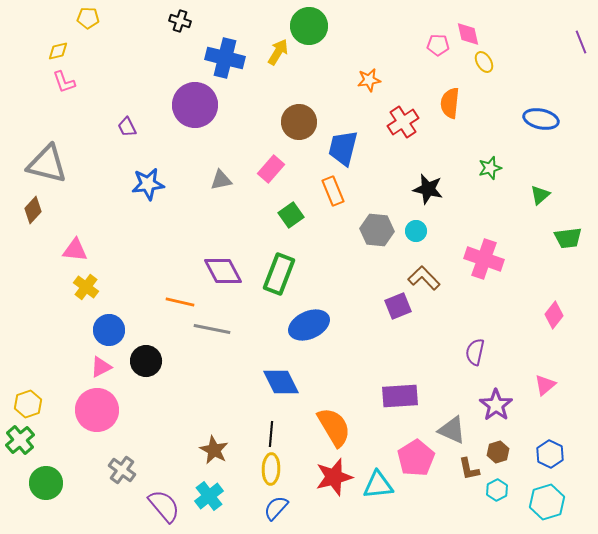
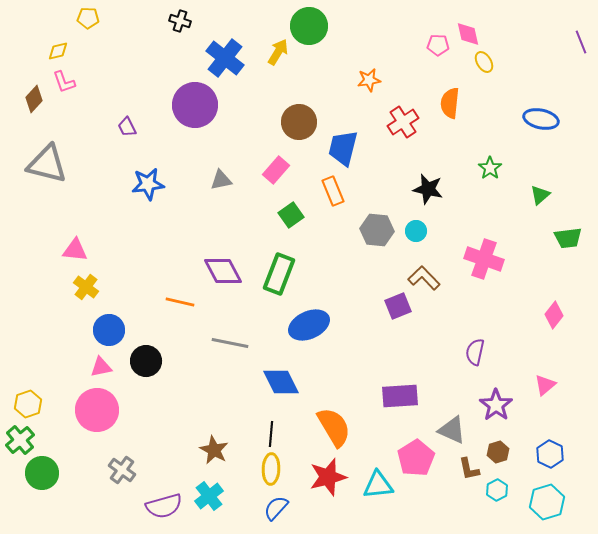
blue cross at (225, 58): rotated 24 degrees clockwise
green star at (490, 168): rotated 20 degrees counterclockwise
pink rectangle at (271, 169): moved 5 px right, 1 px down
brown diamond at (33, 210): moved 1 px right, 111 px up
gray line at (212, 329): moved 18 px right, 14 px down
pink triangle at (101, 367): rotated 15 degrees clockwise
red star at (334, 477): moved 6 px left
green circle at (46, 483): moved 4 px left, 10 px up
purple semicircle at (164, 506): rotated 114 degrees clockwise
